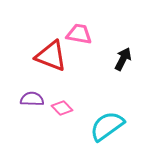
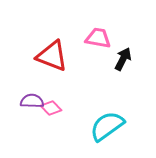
pink trapezoid: moved 19 px right, 4 px down
red triangle: moved 1 px right
purple semicircle: moved 2 px down
pink diamond: moved 11 px left
